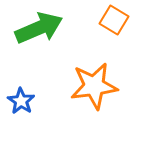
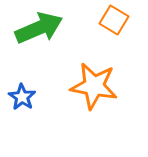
orange star: rotated 18 degrees clockwise
blue star: moved 1 px right, 4 px up
